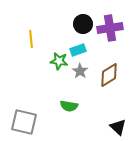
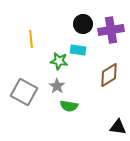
purple cross: moved 1 px right, 2 px down
cyan rectangle: rotated 28 degrees clockwise
gray star: moved 23 px left, 15 px down
gray square: moved 30 px up; rotated 16 degrees clockwise
black triangle: rotated 36 degrees counterclockwise
